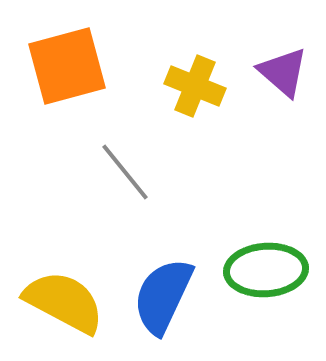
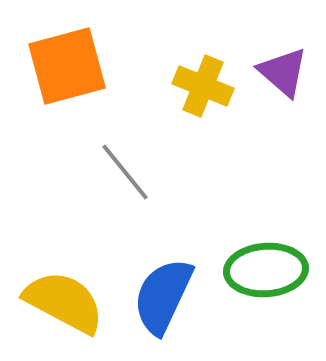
yellow cross: moved 8 px right
